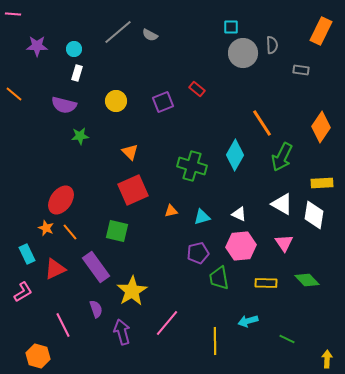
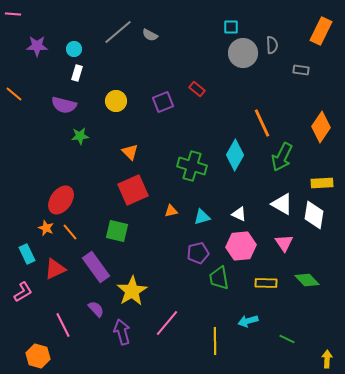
orange line at (262, 123): rotated 8 degrees clockwise
purple semicircle at (96, 309): rotated 24 degrees counterclockwise
